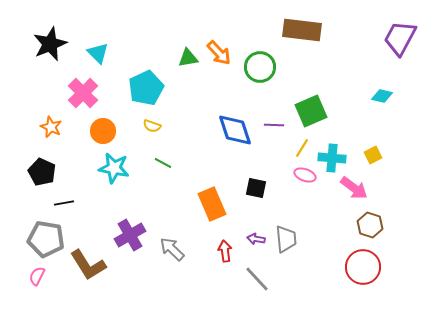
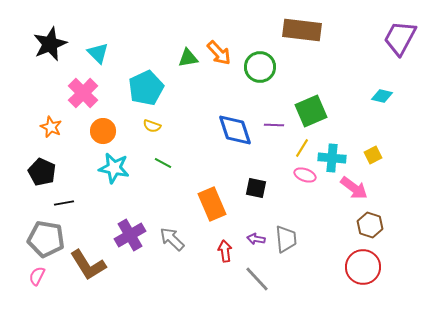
gray arrow: moved 10 px up
